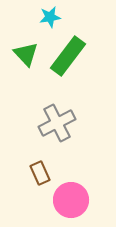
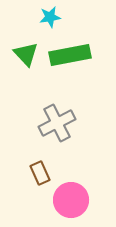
green rectangle: moved 2 px right, 1 px up; rotated 42 degrees clockwise
